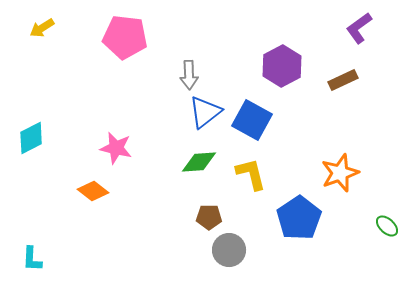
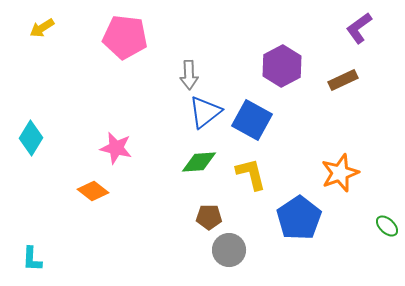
cyan diamond: rotated 32 degrees counterclockwise
